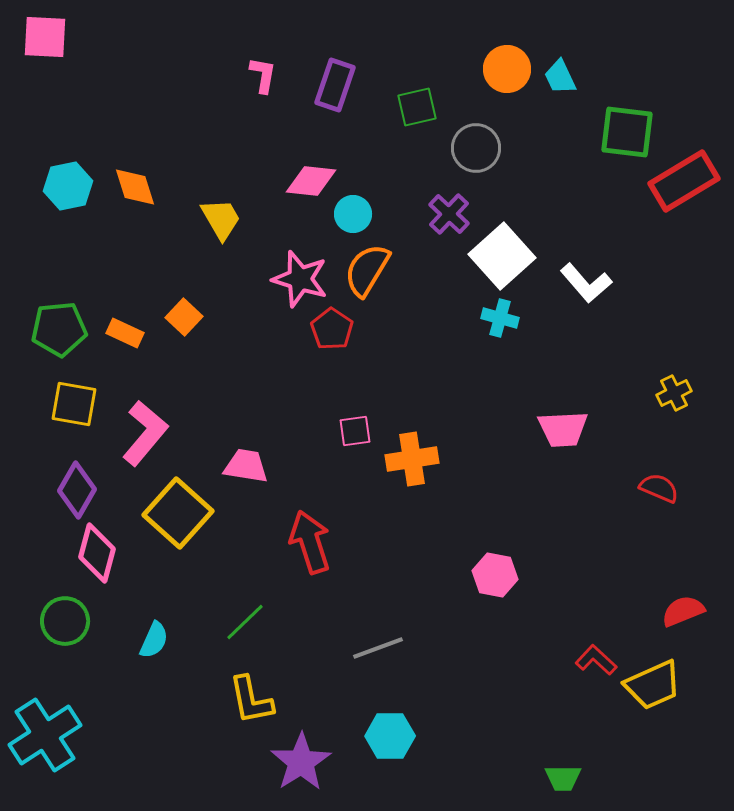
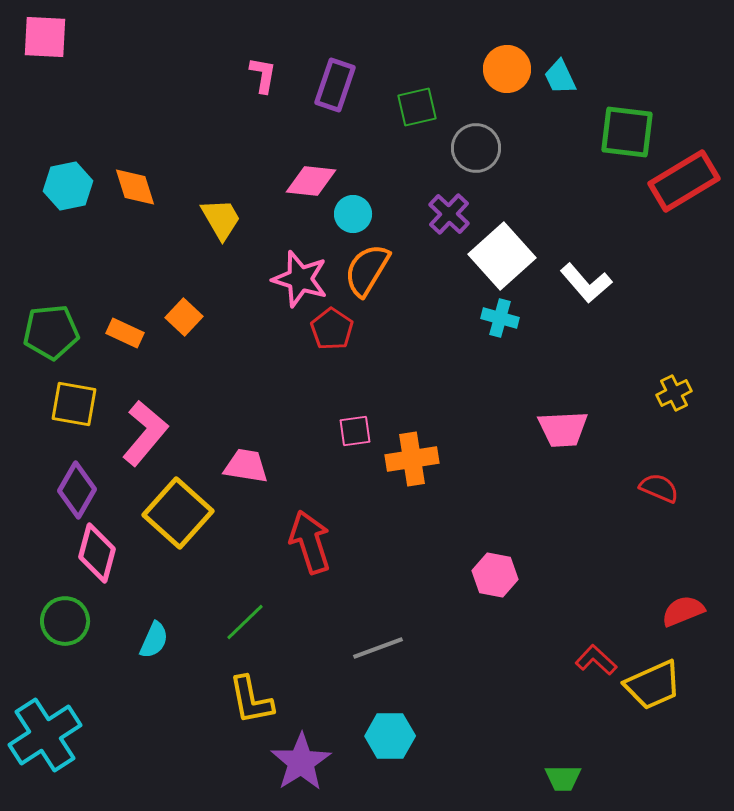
green pentagon at (59, 329): moved 8 px left, 3 px down
